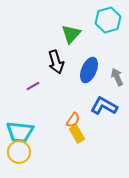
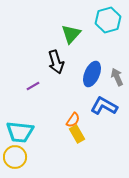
blue ellipse: moved 3 px right, 4 px down
yellow circle: moved 4 px left, 5 px down
